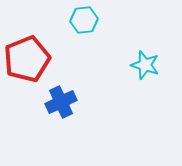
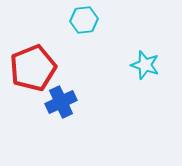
red pentagon: moved 6 px right, 9 px down
